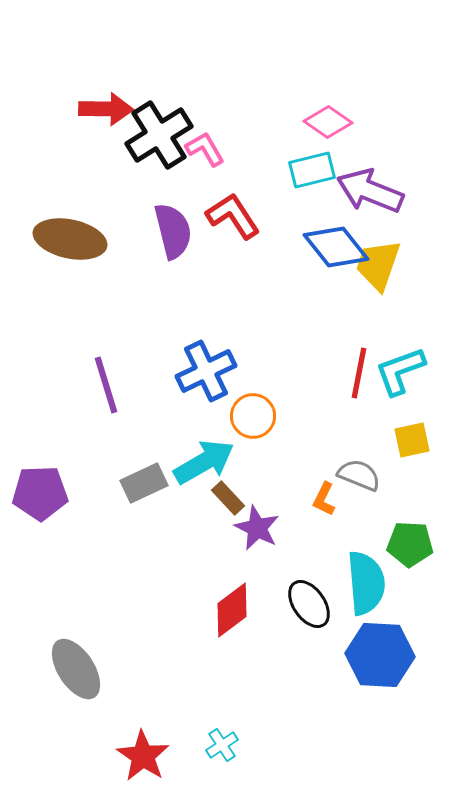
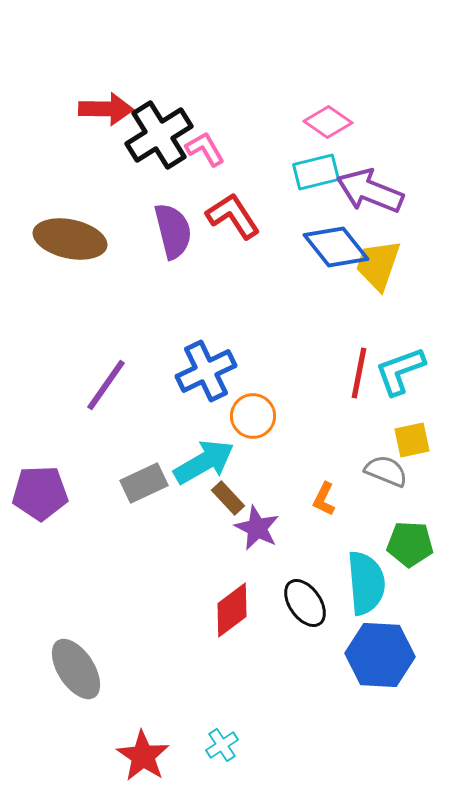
cyan rectangle: moved 4 px right, 2 px down
purple line: rotated 52 degrees clockwise
gray semicircle: moved 27 px right, 4 px up
black ellipse: moved 4 px left, 1 px up
